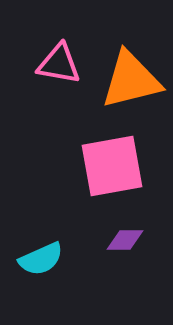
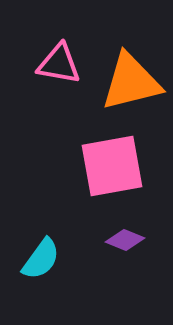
orange triangle: moved 2 px down
purple diamond: rotated 21 degrees clockwise
cyan semicircle: rotated 30 degrees counterclockwise
